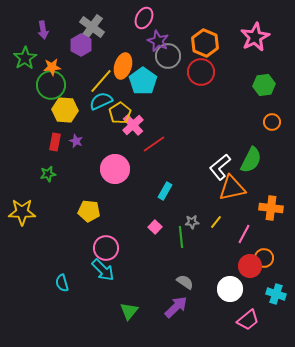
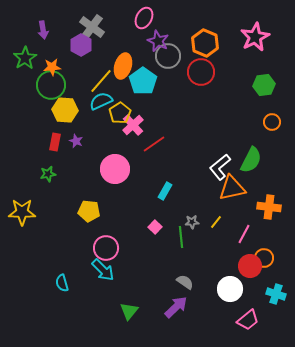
orange cross at (271, 208): moved 2 px left, 1 px up
